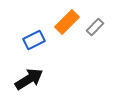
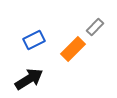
orange rectangle: moved 6 px right, 27 px down
